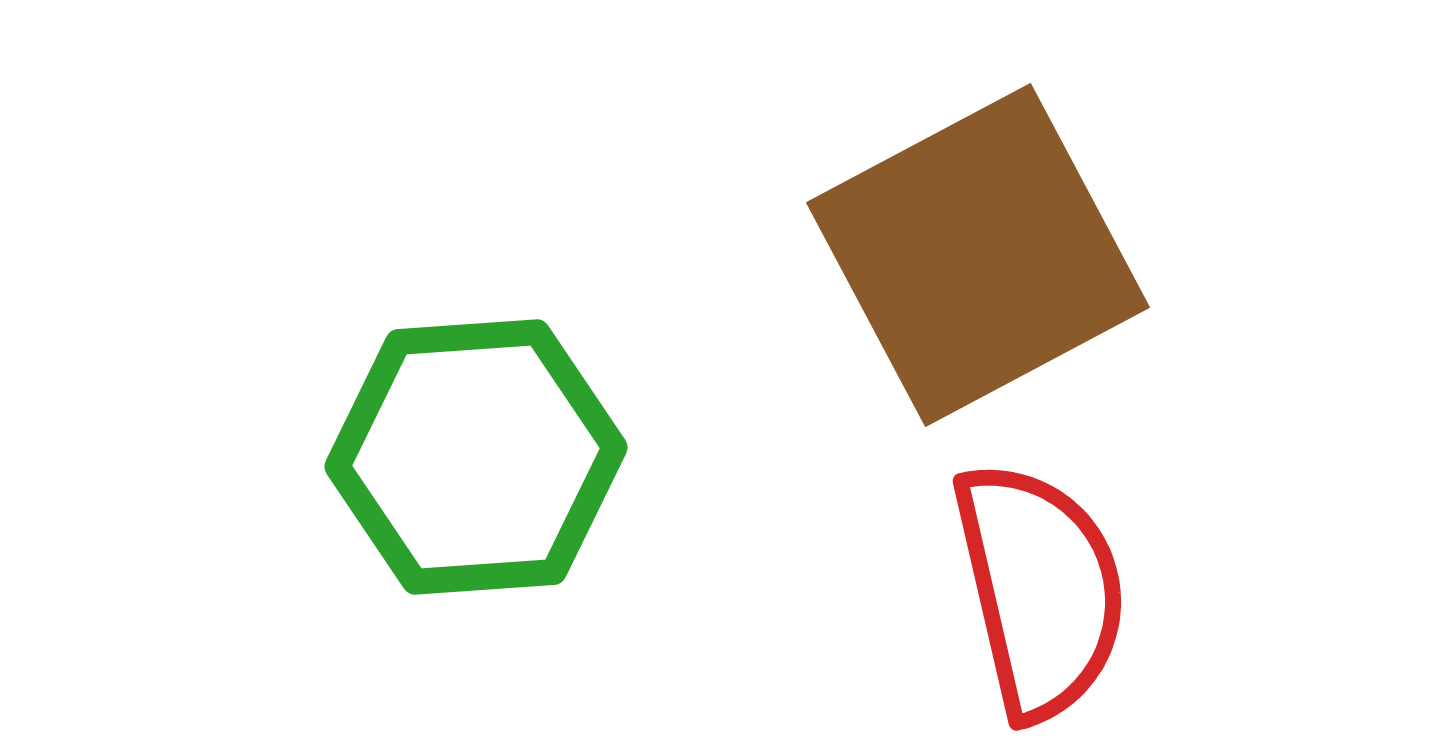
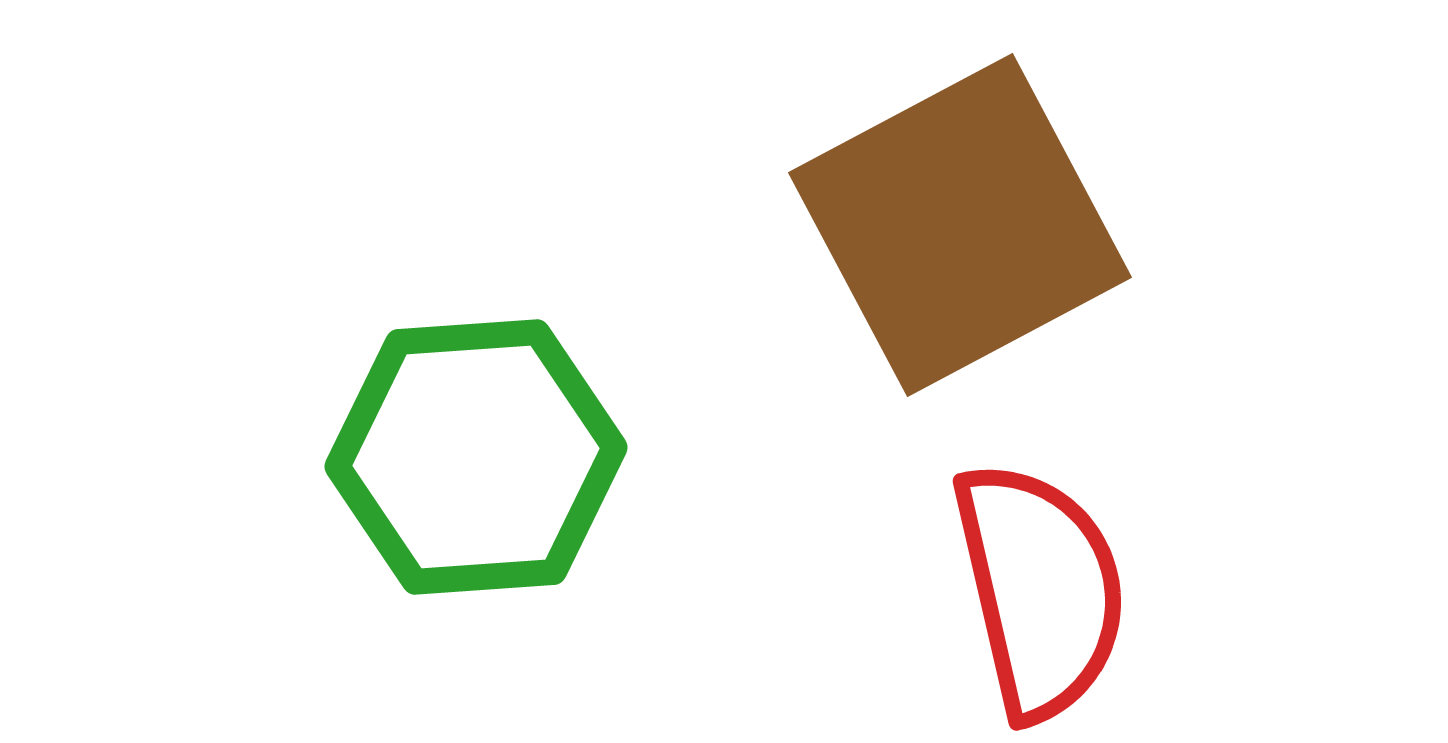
brown square: moved 18 px left, 30 px up
